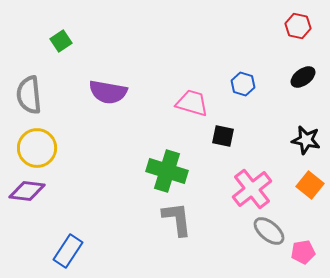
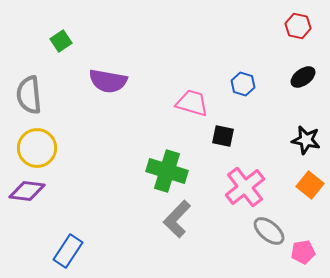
purple semicircle: moved 11 px up
pink cross: moved 7 px left, 2 px up
gray L-shape: rotated 129 degrees counterclockwise
